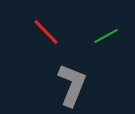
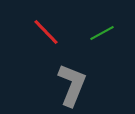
green line: moved 4 px left, 3 px up
